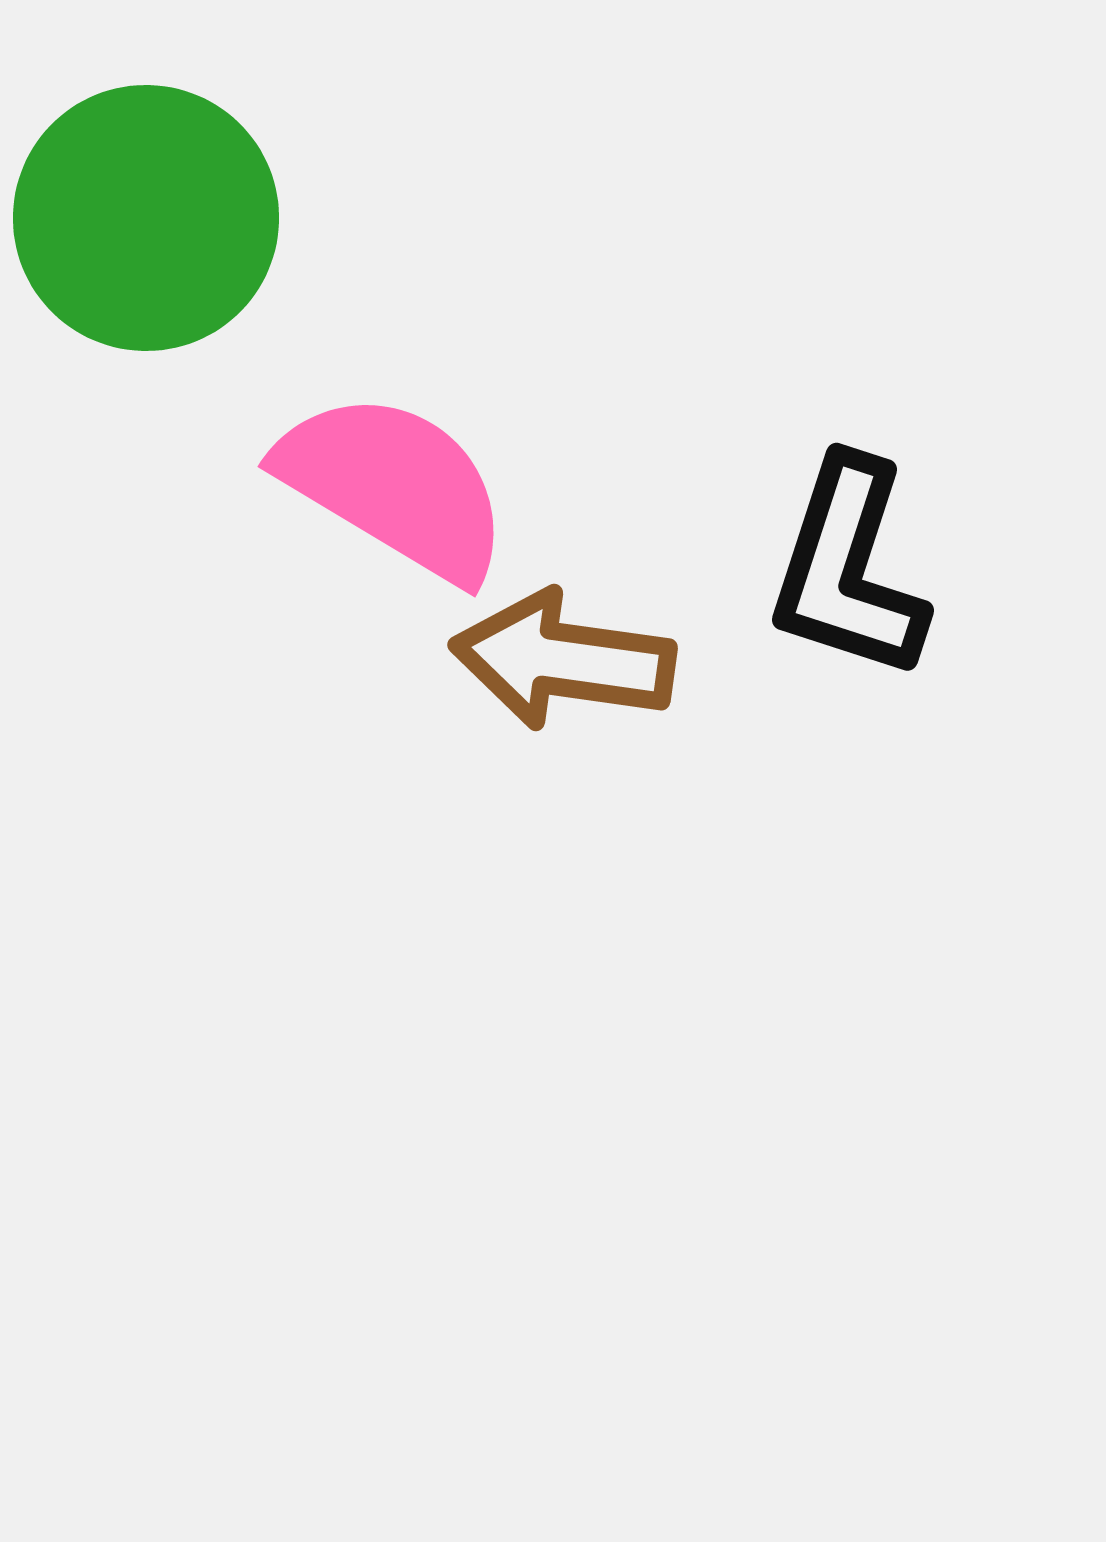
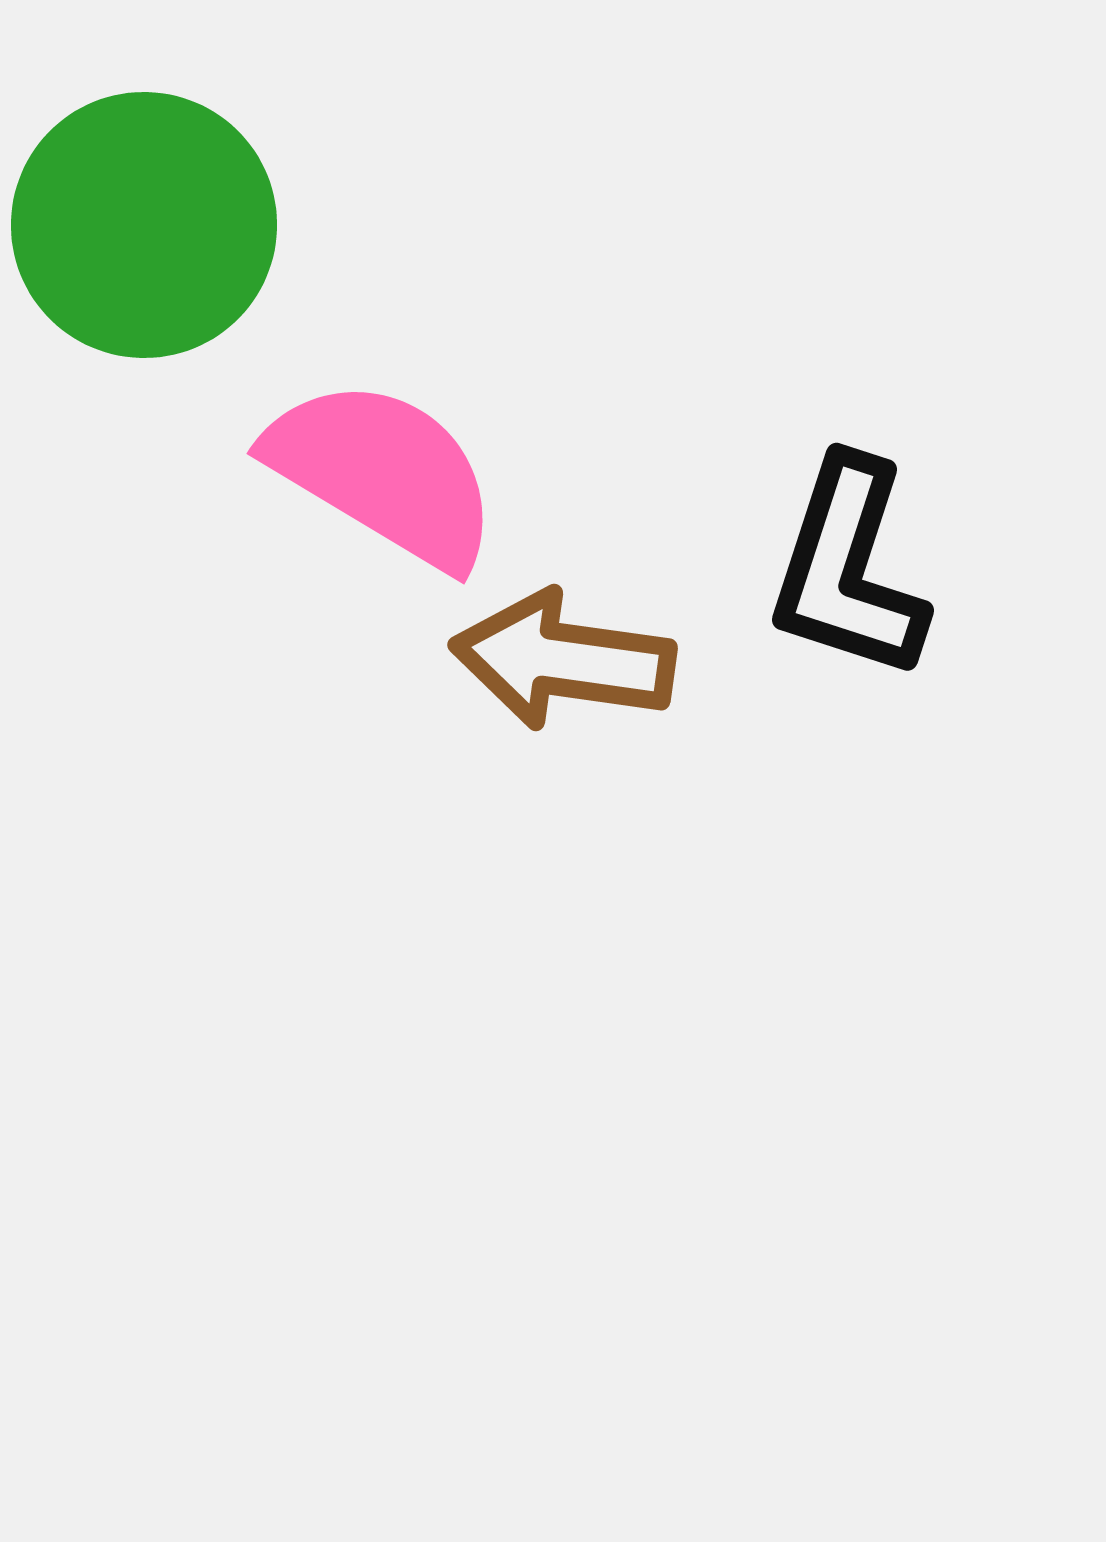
green circle: moved 2 px left, 7 px down
pink semicircle: moved 11 px left, 13 px up
